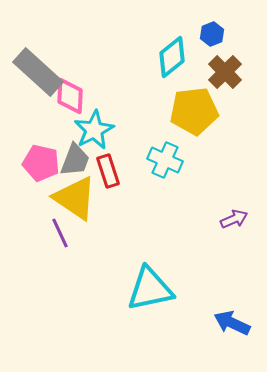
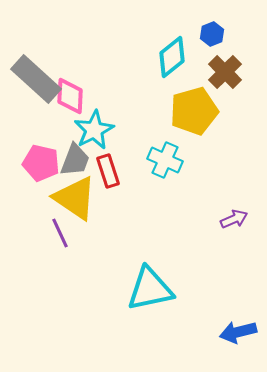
gray rectangle: moved 2 px left, 7 px down
yellow pentagon: rotated 9 degrees counterclockwise
blue arrow: moved 6 px right, 9 px down; rotated 39 degrees counterclockwise
